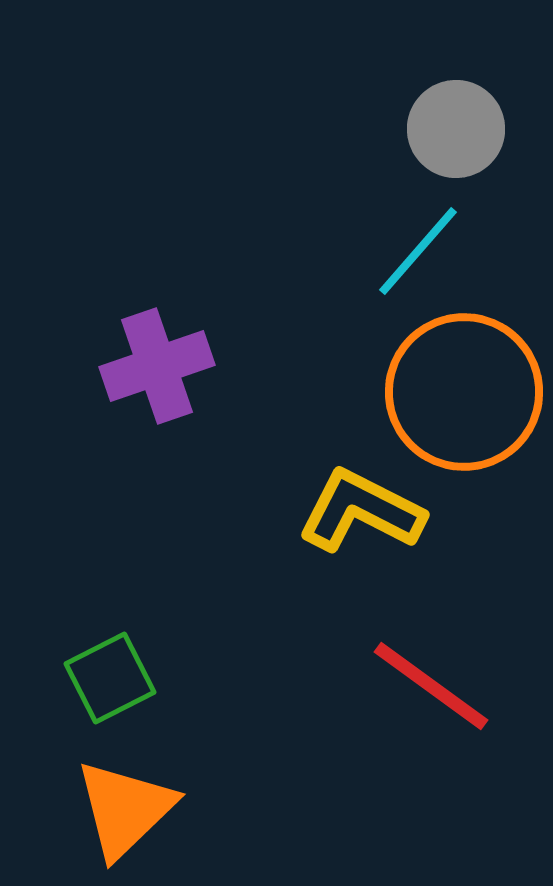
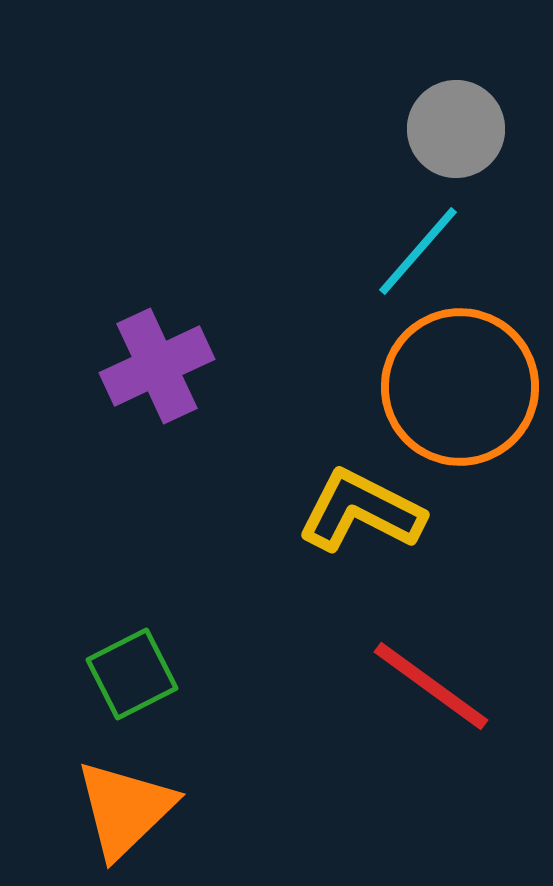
purple cross: rotated 6 degrees counterclockwise
orange circle: moved 4 px left, 5 px up
green square: moved 22 px right, 4 px up
